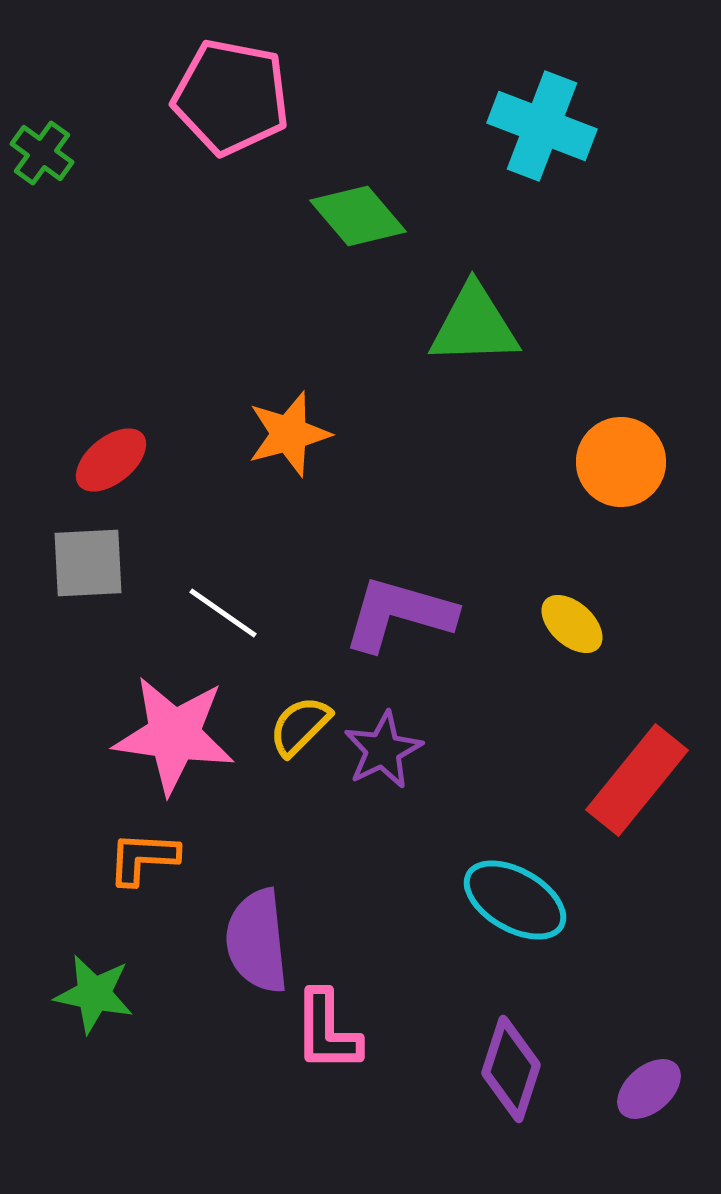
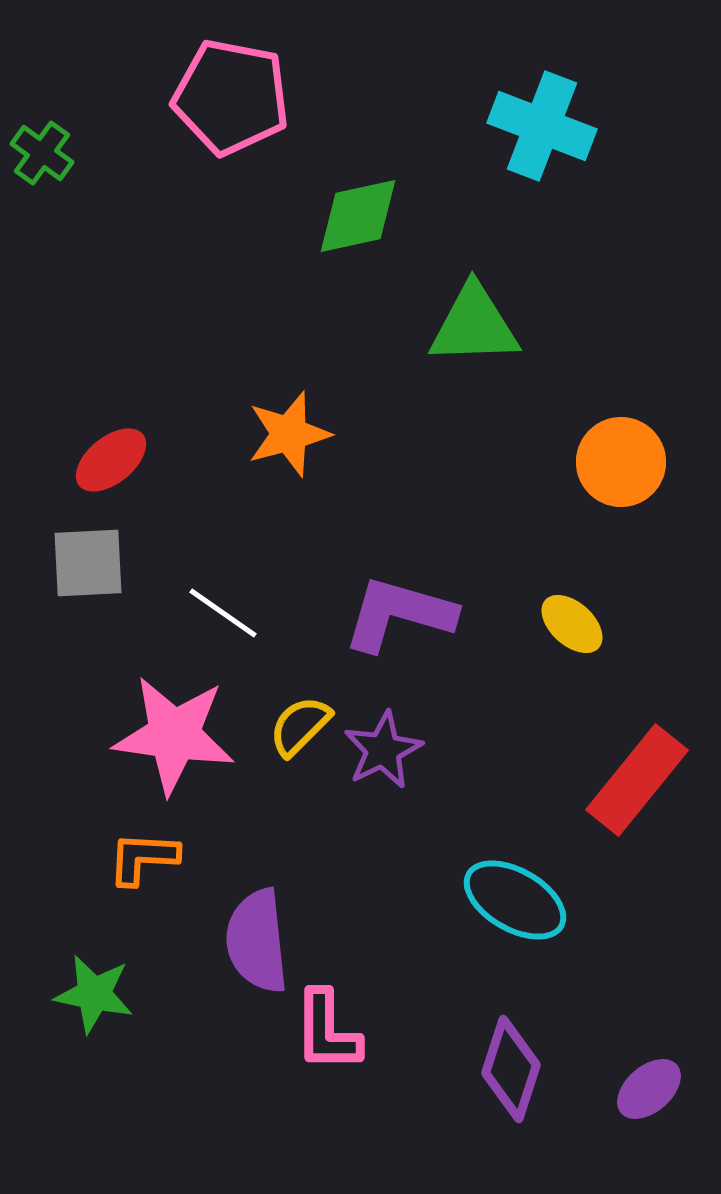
green diamond: rotated 62 degrees counterclockwise
